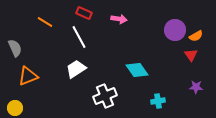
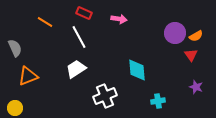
purple circle: moved 3 px down
cyan diamond: rotated 30 degrees clockwise
purple star: rotated 16 degrees clockwise
